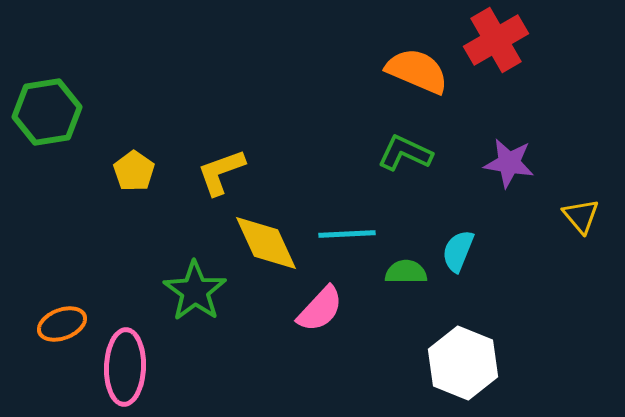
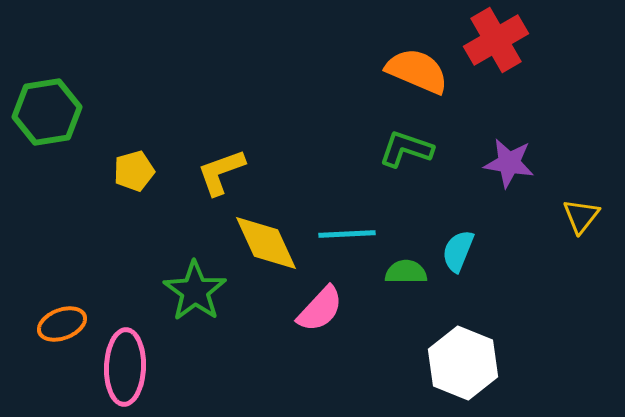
green L-shape: moved 1 px right, 4 px up; rotated 6 degrees counterclockwise
yellow pentagon: rotated 21 degrees clockwise
yellow triangle: rotated 18 degrees clockwise
